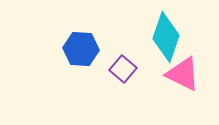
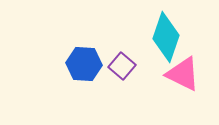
blue hexagon: moved 3 px right, 15 px down
purple square: moved 1 px left, 3 px up
